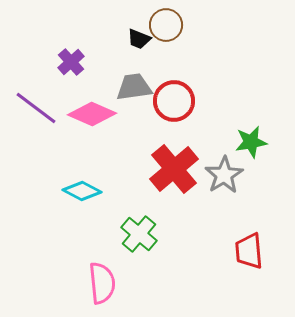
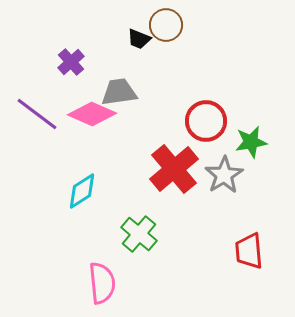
gray trapezoid: moved 15 px left, 5 px down
red circle: moved 32 px right, 20 px down
purple line: moved 1 px right, 6 px down
cyan diamond: rotated 60 degrees counterclockwise
